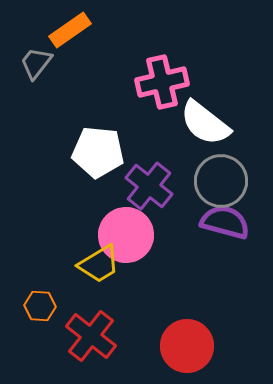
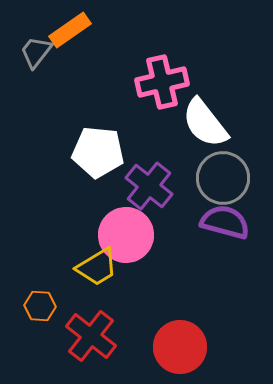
gray trapezoid: moved 11 px up
white semicircle: rotated 14 degrees clockwise
gray circle: moved 2 px right, 3 px up
yellow trapezoid: moved 2 px left, 3 px down
red circle: moved 7 px left, 1 px down
